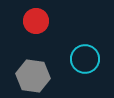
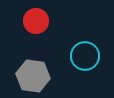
cyan circle: moved 3 px up
